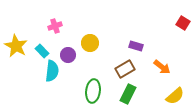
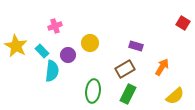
orange arrow: rotated 96 degrees counterclockwise
